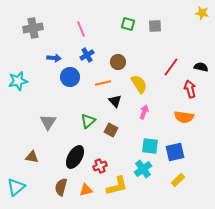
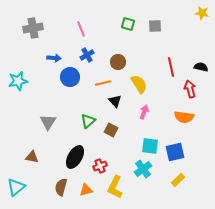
red line: rotated 48 degrees counterclockwise
yellow L-shape: moved 2 px left, 1 px down; rotated 130 degrees clockwise
